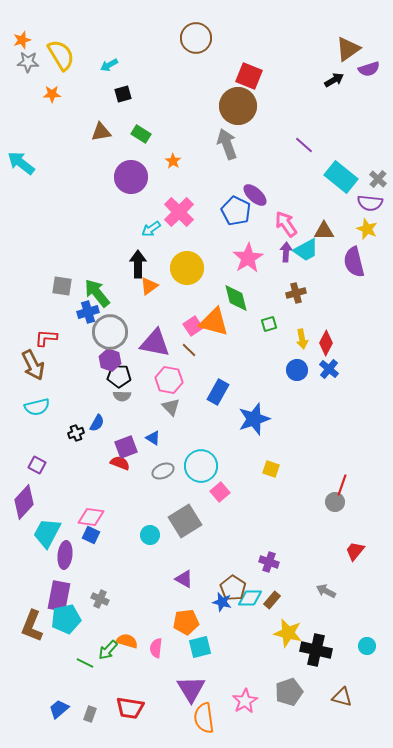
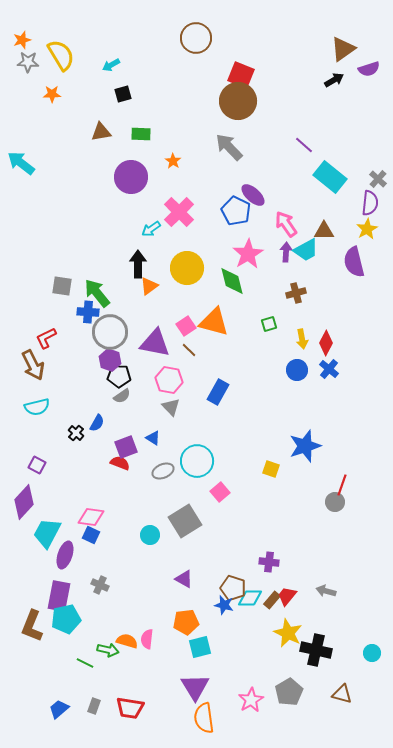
brown triangle at (348, 49): moved 5 px left
cyan arrow at (109, 65): moved 2 px right
red square at (249, 76): moved 8 px left, 1 px up
brown circle at (238, 106): moved 5 px up
green rectangle at (141, 134): rotated 30 degrees counterclockwise
gray arrow at (227, 144): moved 2 px right, 3 px down; rotated 24 degrees counterclockwise
cyan rectangle at (341, 177): moved 11 px left
purple ellipse at (255, 195): moved 2 px left
purple semicircle at (370, 203): rotated 90 degrees counterclockwise
yellow star at (367, 229): rotated 20 degrees clockwise
pink star at (248, 258): moved 4 px up
green diamond at (236, 298): moved 4 px left, 17 px up
blue cross at (88, 312): rotated 20 degrees clockwise
pink square at (193, 326): moved 7 px left
red L-shape at (46, 338): rotated 30 degrees counterclockwise
gray semicircle at (122, 396): rotated 36 degrees counterclockwise
blue star at (254, 419): moved 51 px right, 27 px down
black cross at (76, 433): rotated 28 degrees counterclockwise
cyan circle at (201, 466): moved 4 px left, 5 px up
red trapezoid at (355, 551): moved 68 px left, 45 px down
purple ellipse at (65, 555): rotated 12 degrees clockwise
purple cross at (269, 562): rotated 12 degrees counterclockwise
brown pentagon at (233, 588): rotated 15 degrees counterclockwise
gray arrow at (326, 591): rotated 12 degrees counterclockwise
gray cross at (100, 599): moved 14 px up
blue star at (222, 602): moved 2 px right, 3 px down
yellow star at (288, 633): rotated 12 degrees clockwise
cyan circle at (367, 646): moved 5 px right, 7 px down
pink semicircle at (156, 648): moved 9 px left, 9 px up
green arrow at (108, 650): rotated 120 degrees counterclockwise
purple triangle at (191, 689): moved 4 px right, 2 px up
gray pentagon at (289, 692): rotated 12 degrees counterclockwise
brown triangle at (342, 697): moved 3 px up
pink star at (245, 701): moved 6 px right, 1 px up
gray rectangle at (90, 714): moved 4 px right, 8 px up
